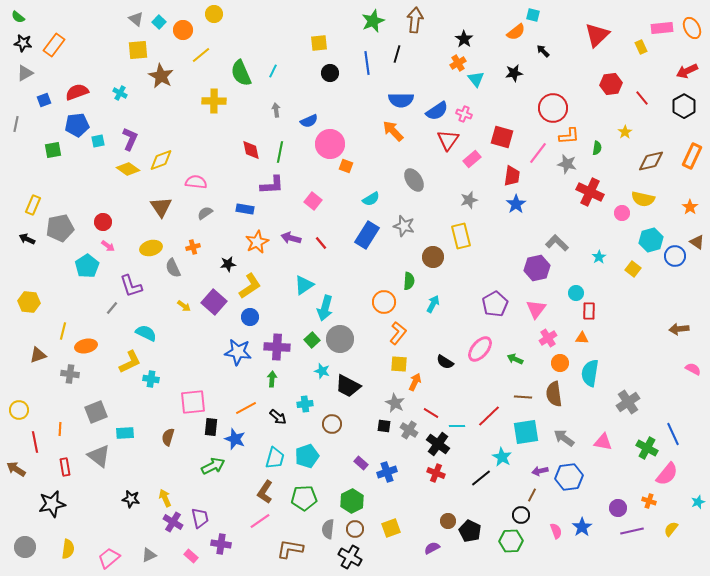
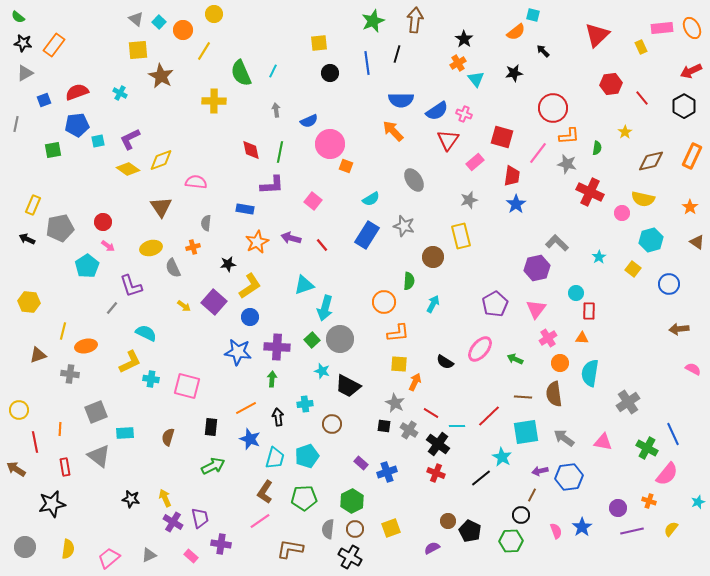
yellow line at (201, 55): moved 3 px right, 4 px up; rotated 18 degrees counterclockwise
red arrow at (687, 71): moved 4 px right
purple L-shape at (130, 139): rotated 140 degrees counterclockwise
pink rectangle at (472, 159): moved 3 px right, 3 px down
gray semicircle at (205, 213): moved 1 px right, 10 px down; rotated 49 degrees counterclockwise
red line at (321, 243): moved 1 px right, 2 px down
blue circle at (675, 256): moved 6 px left, 28 px down
cyan triangle at (304, 285): rotated 15 degrees clockwise
orange L-shape at (398, 333): rotated 45 degrees clockwise
pink square at (193, 402): moved 6 px left, 16 px up; rotated 20 degrees clockwise
black arrow at (278, 417): rotated 138 degrees counterclockwise
blue star at (235, 439): moved 15 px right
